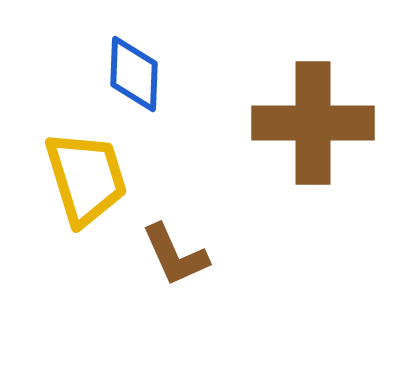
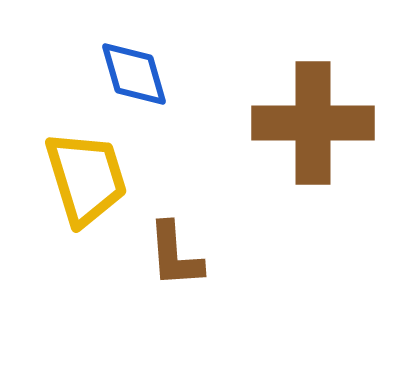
blue diamond: rotated 18 degrees counterclockwise
brown L-shape: rotated 20 degrees clockwise
